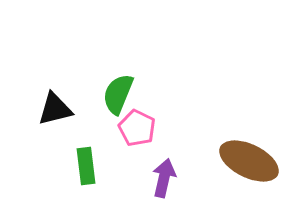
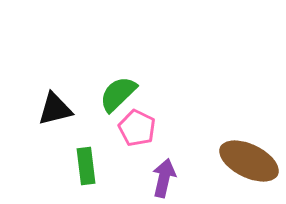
green semicircle: rotated 24 degrees clockwise
